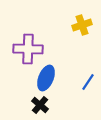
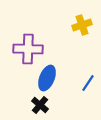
blue ellipse: moved 1 px right
blue line: moved 1 px down
